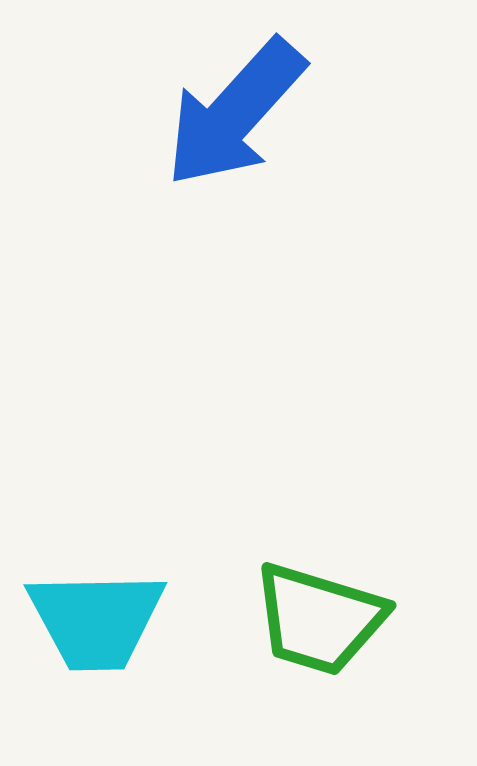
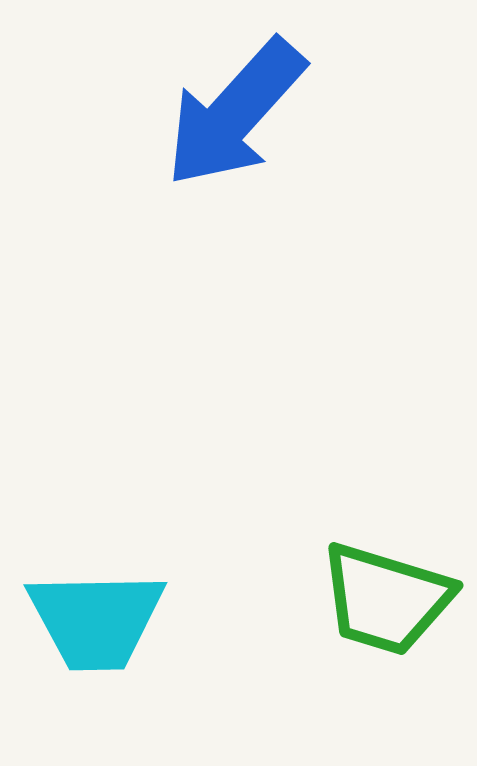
green trapezoid: moved 67 px right, 20 px up
